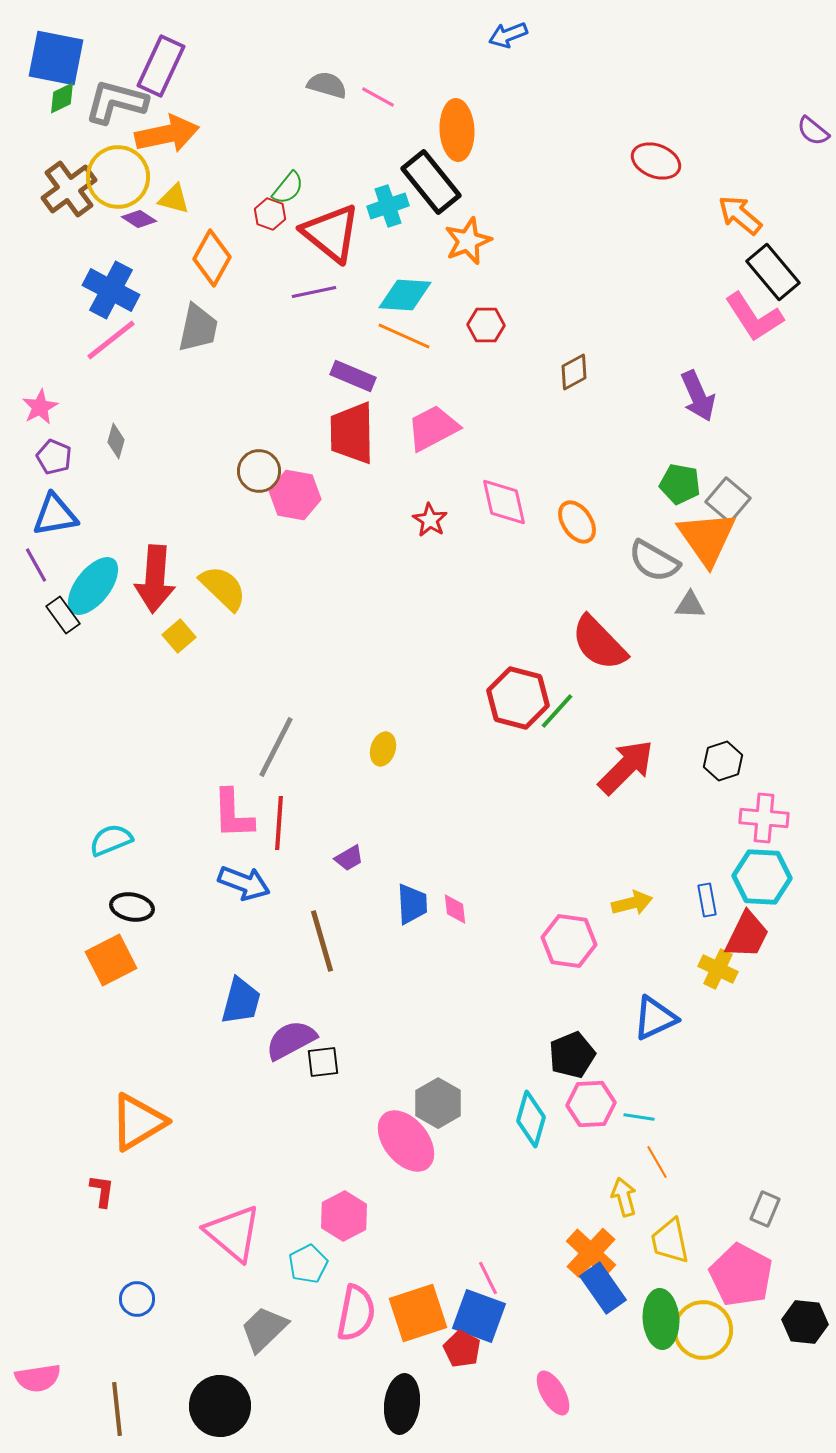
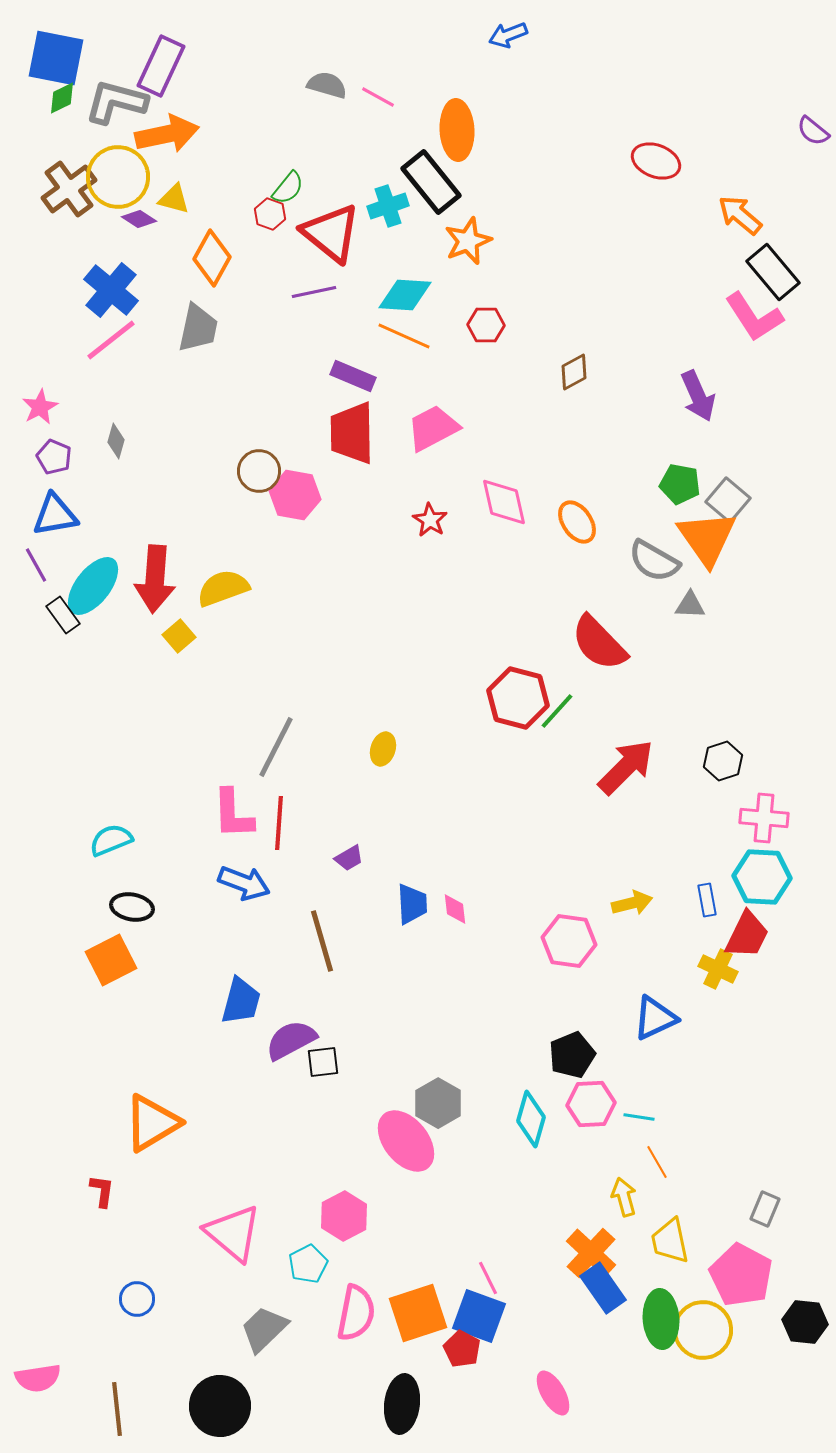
blue cross at (111, 290): rotated 12 degrees clockwise
yellow semicircle at (223, 588): rotated 64 degrees counterclockwise
orange triangle at (138, 1122): moved 14 px right, 1 px down
